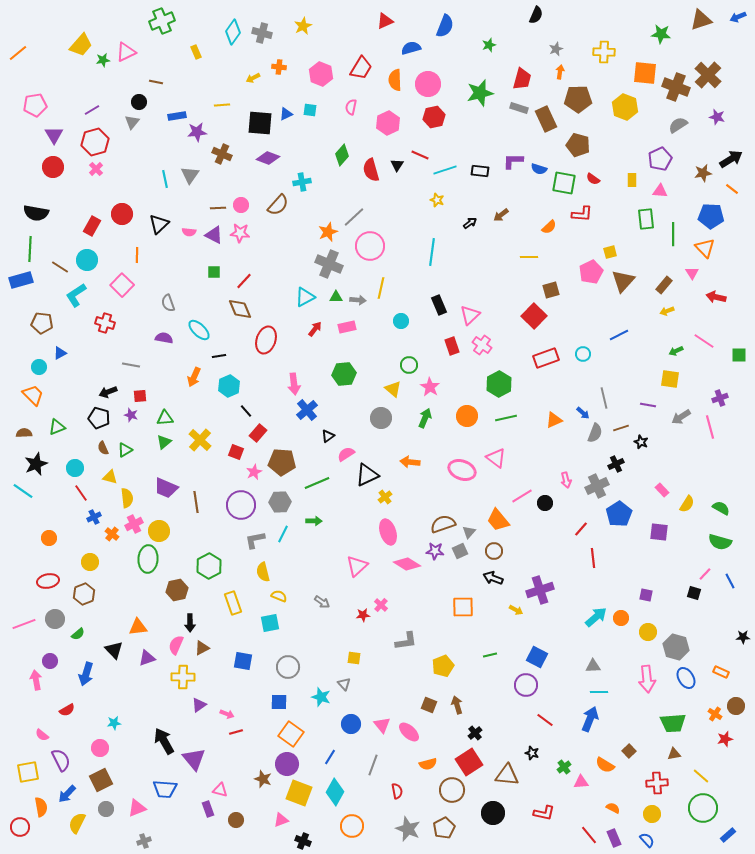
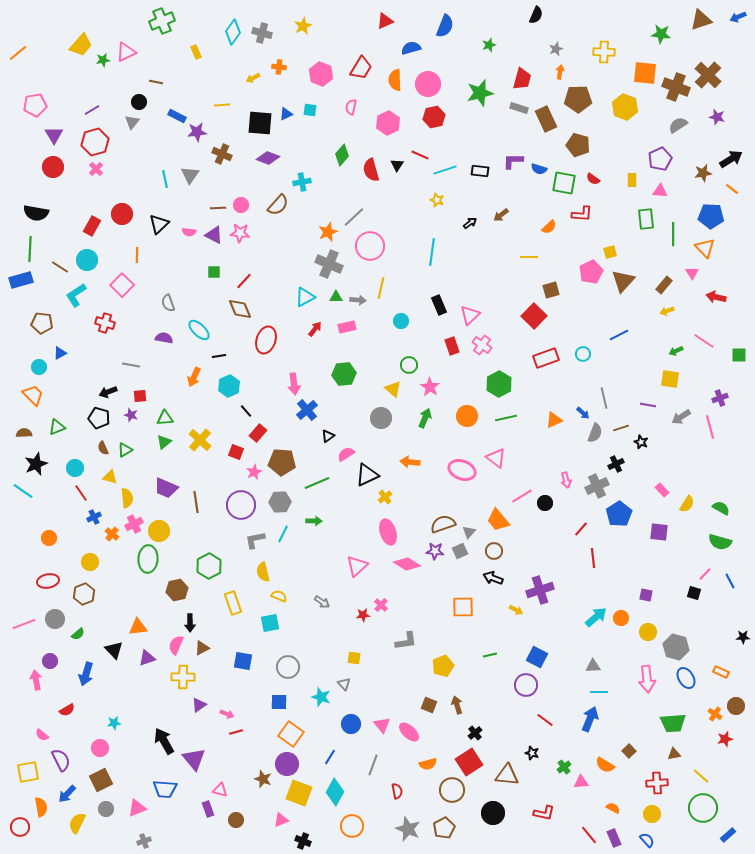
blue rectangle at (177, 116): rotated 36 degrees clockwise
